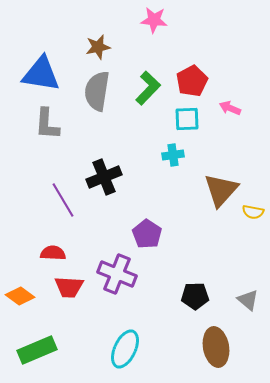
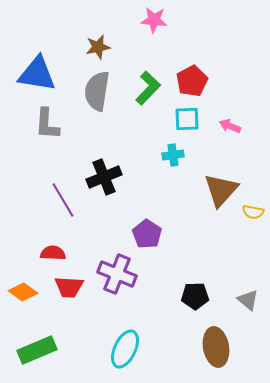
blue triangle: moved 4 px left
pink arrow: moved 18 px down
orange diamond: moved 3 px right, 4 px up
